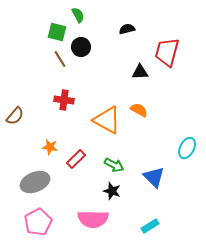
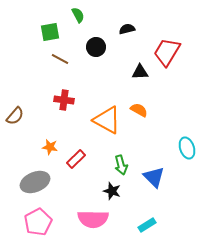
green square: moved 7 px left; rotated 24 degrees counterclockwise
black circle: moved 15 px right
red trapezoid: rotated 16 degrees clockwise
brown line: rotated 30 degrees counterclockwise
cyan ellipse: rotated 45 degrees counterclockwise
green arrow: moved 7 px right; rotated 48 degrees clockwise
cyan rectangle: moved 3 px left, 1 px up
